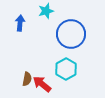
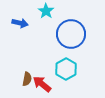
cyan star: rotated 21 degrees counterclockwise
blue arrow: rotated 98 degrees clockwise
